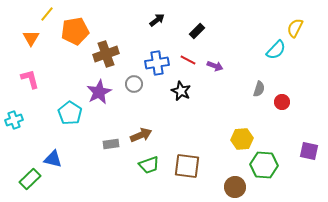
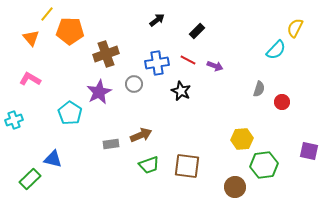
orange pentagon: moved 5 px left; rotated 12 degrees clockwise
orange triangle: rotated 12 degrees counterclockwise
pink L-shape: rotated 45 degrees counterclockwise
green hexagon: rotated 12 degrees counterclockwise
